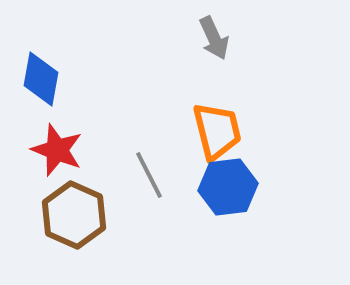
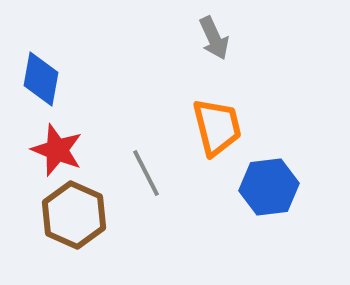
orange trapezoid: moved 4 px up
gray line: moved 3 px left, 2 px up
blue hexagon: moved 41 px right
